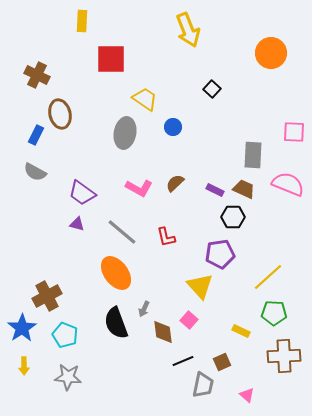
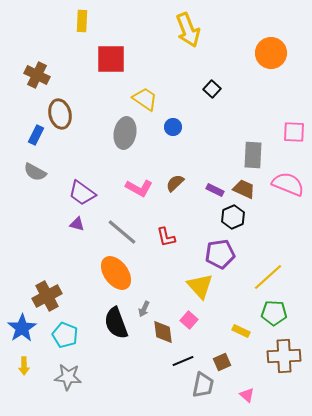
black hexagon at (233, 217): rotated 25 degrees counterclockwise
